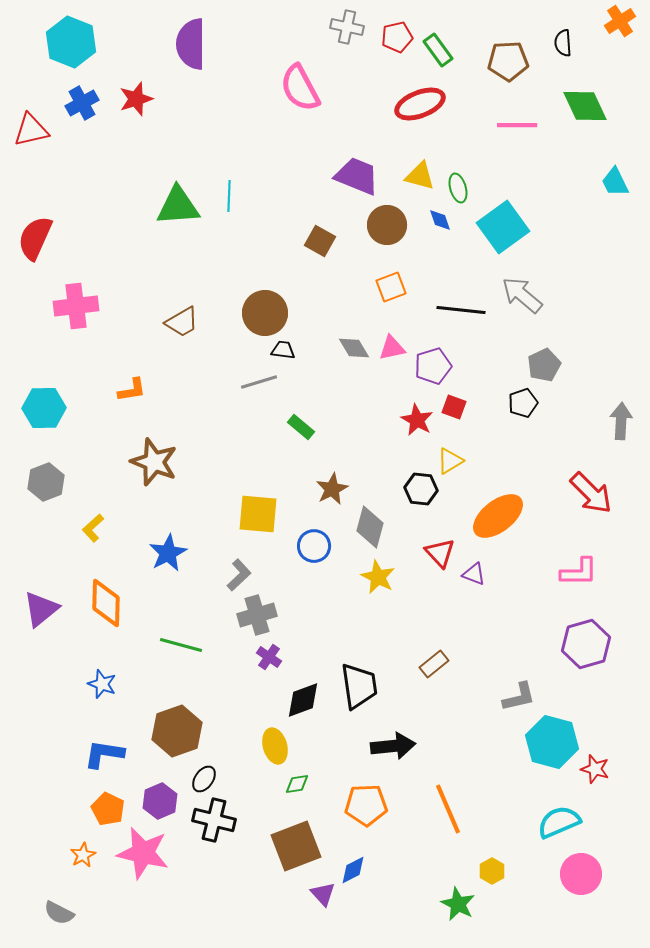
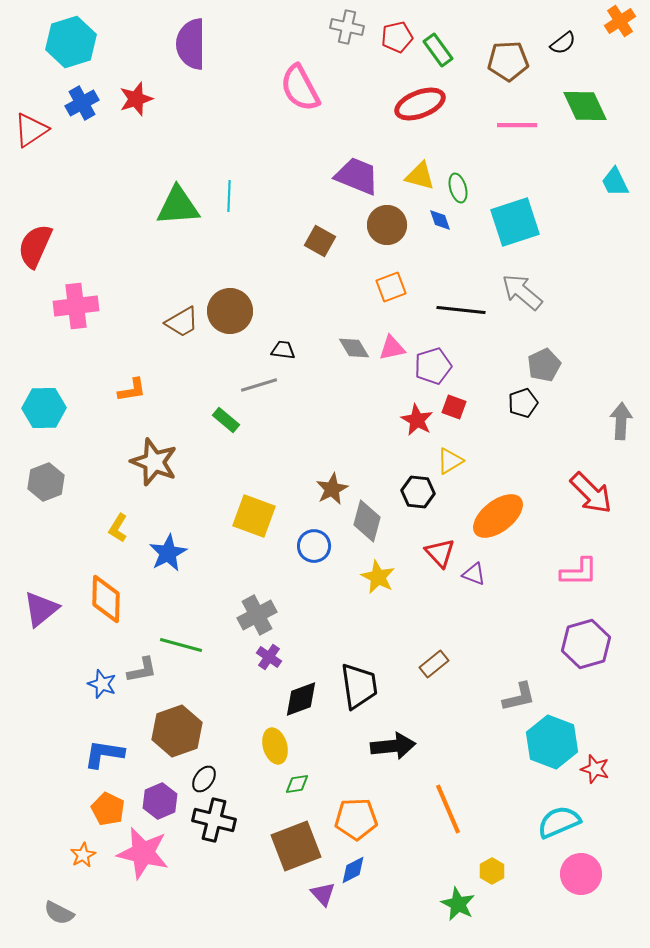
cyan hexagon at (71, 42): rotated 21 degrees clockwise
black semicircle at (563, 43): rotated 124 degrees counterclockwise
red triangle at (31, 130): rotated 21 degrees counterclockwise
cyan square at (503, 227): moved 12 px right, 5 px up; rotated 18 degrees clockwise
red semicircle at (35, 238): moved 8 px down
gray arrow at (522, 295): moved 3 px up
brown circle at (265, 313): moved 35 px left, 2 px up
gray line at (259, 382): moved 3 px down
green rectangle at (301, 427): moved 75 px left, 7 px up
black hexagon at (421, 489): moved 3 px left, 3 px down
yellow square at (258, 514): moved 4 px left, 2 px down; rotated 15 degrees clockwise
gray diamond at (370, 527): moved 3 px left, 6 px up
yellow L-shape at (93, 528): moved 25 px right; rotated 16 degrees counterclockwise
gray L-shape at (239, 575): moved 97 px left, 95 px down; rotated 32 degrees clockwise
orange diamond at (106, 603): moved 4 px up
gray cross at (257, 615): rotated 12 degrees counterclockwise
black diamond at (303, 700): moved 2 px left, 1 px up
cyan hexagon at (552, 742): rotated 6 degrees clockwise
orange pentagon at (366, 805): moved 10 px left, 14 px down
